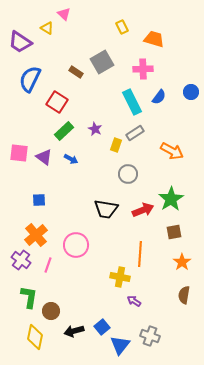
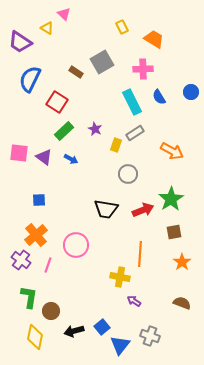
orange trapezoid at (154, 39): rotated 15 degrees clockwise
blue semicircle at (159, 97): rotated 112 degrees clockwise
brown semicircle at (184, 295): moved 2 px left, 8 px down; rotated 102 degrees clockwise
